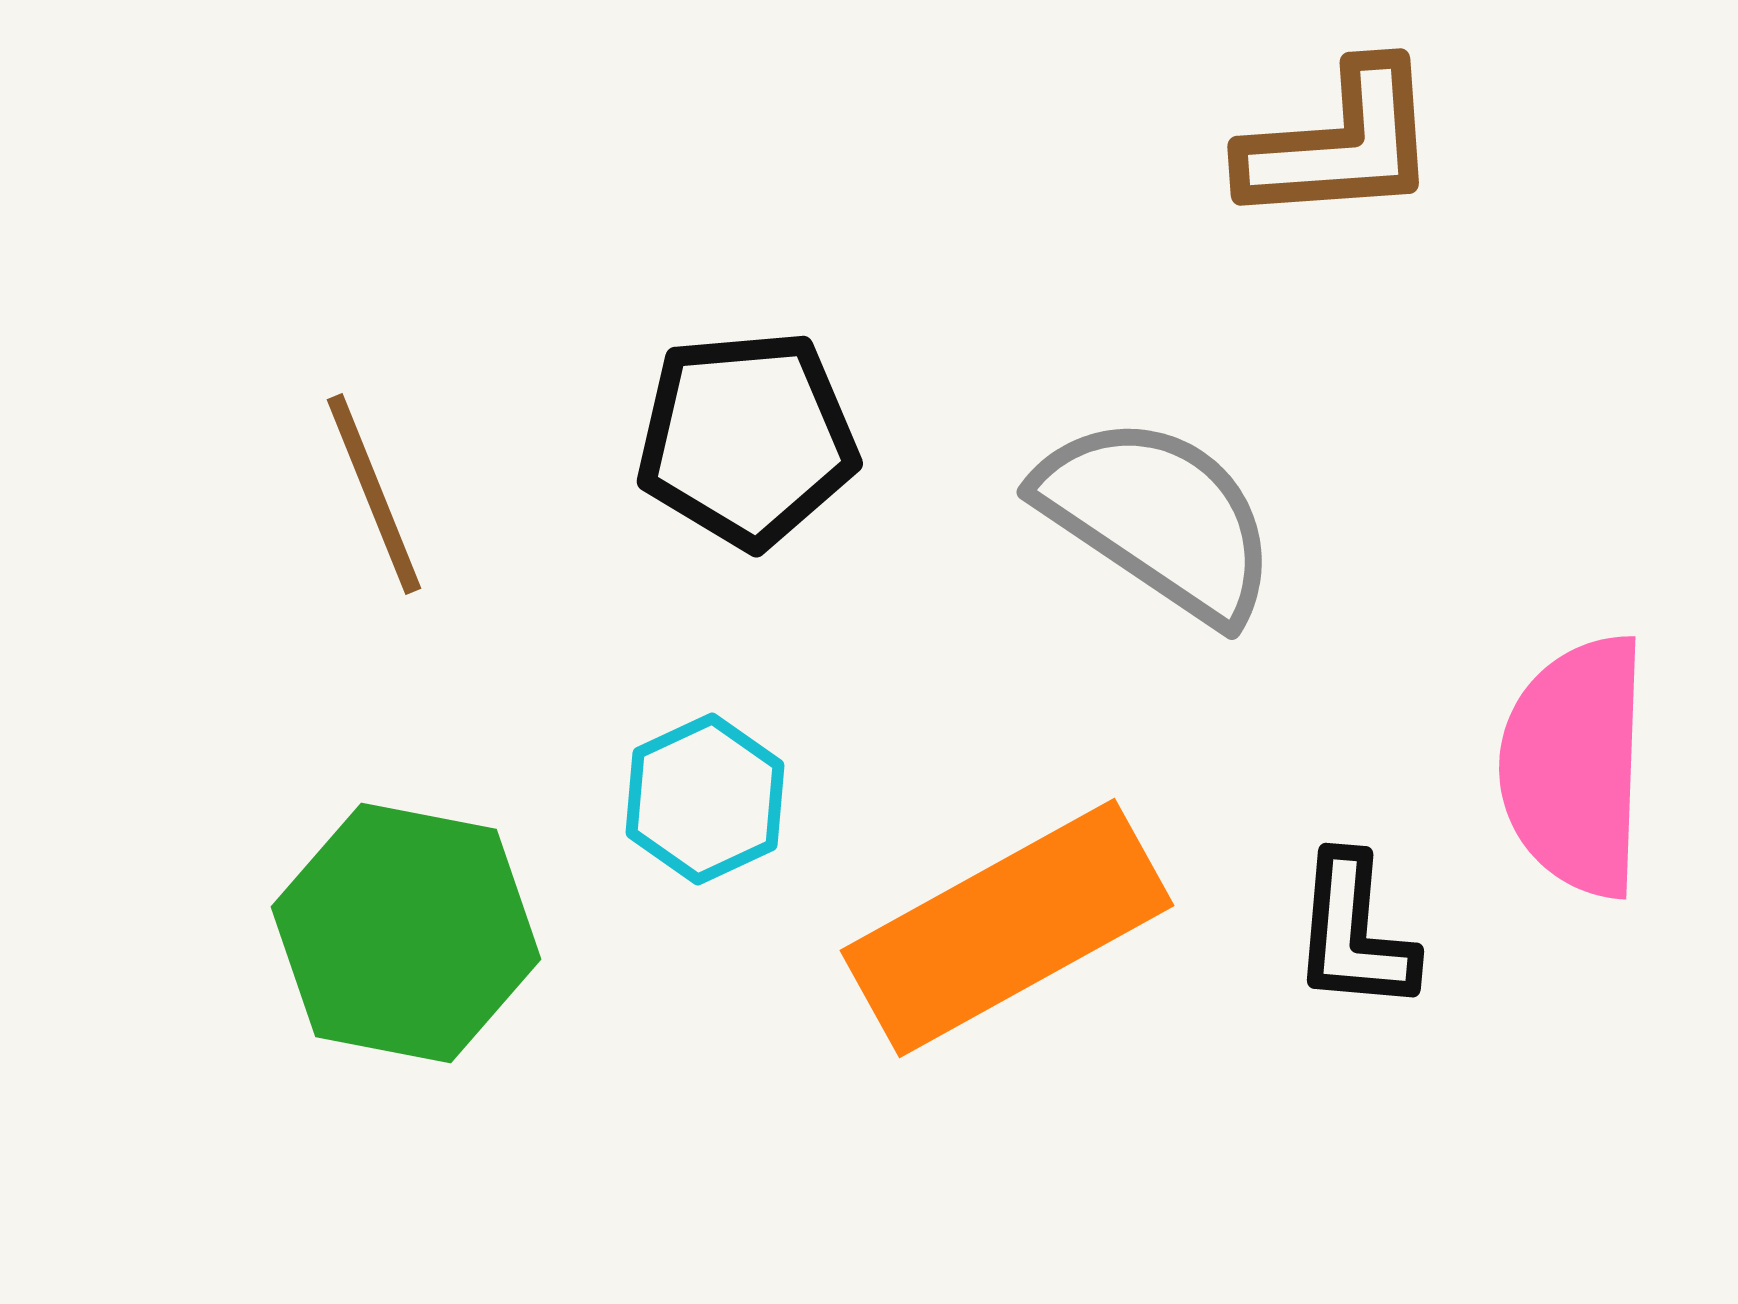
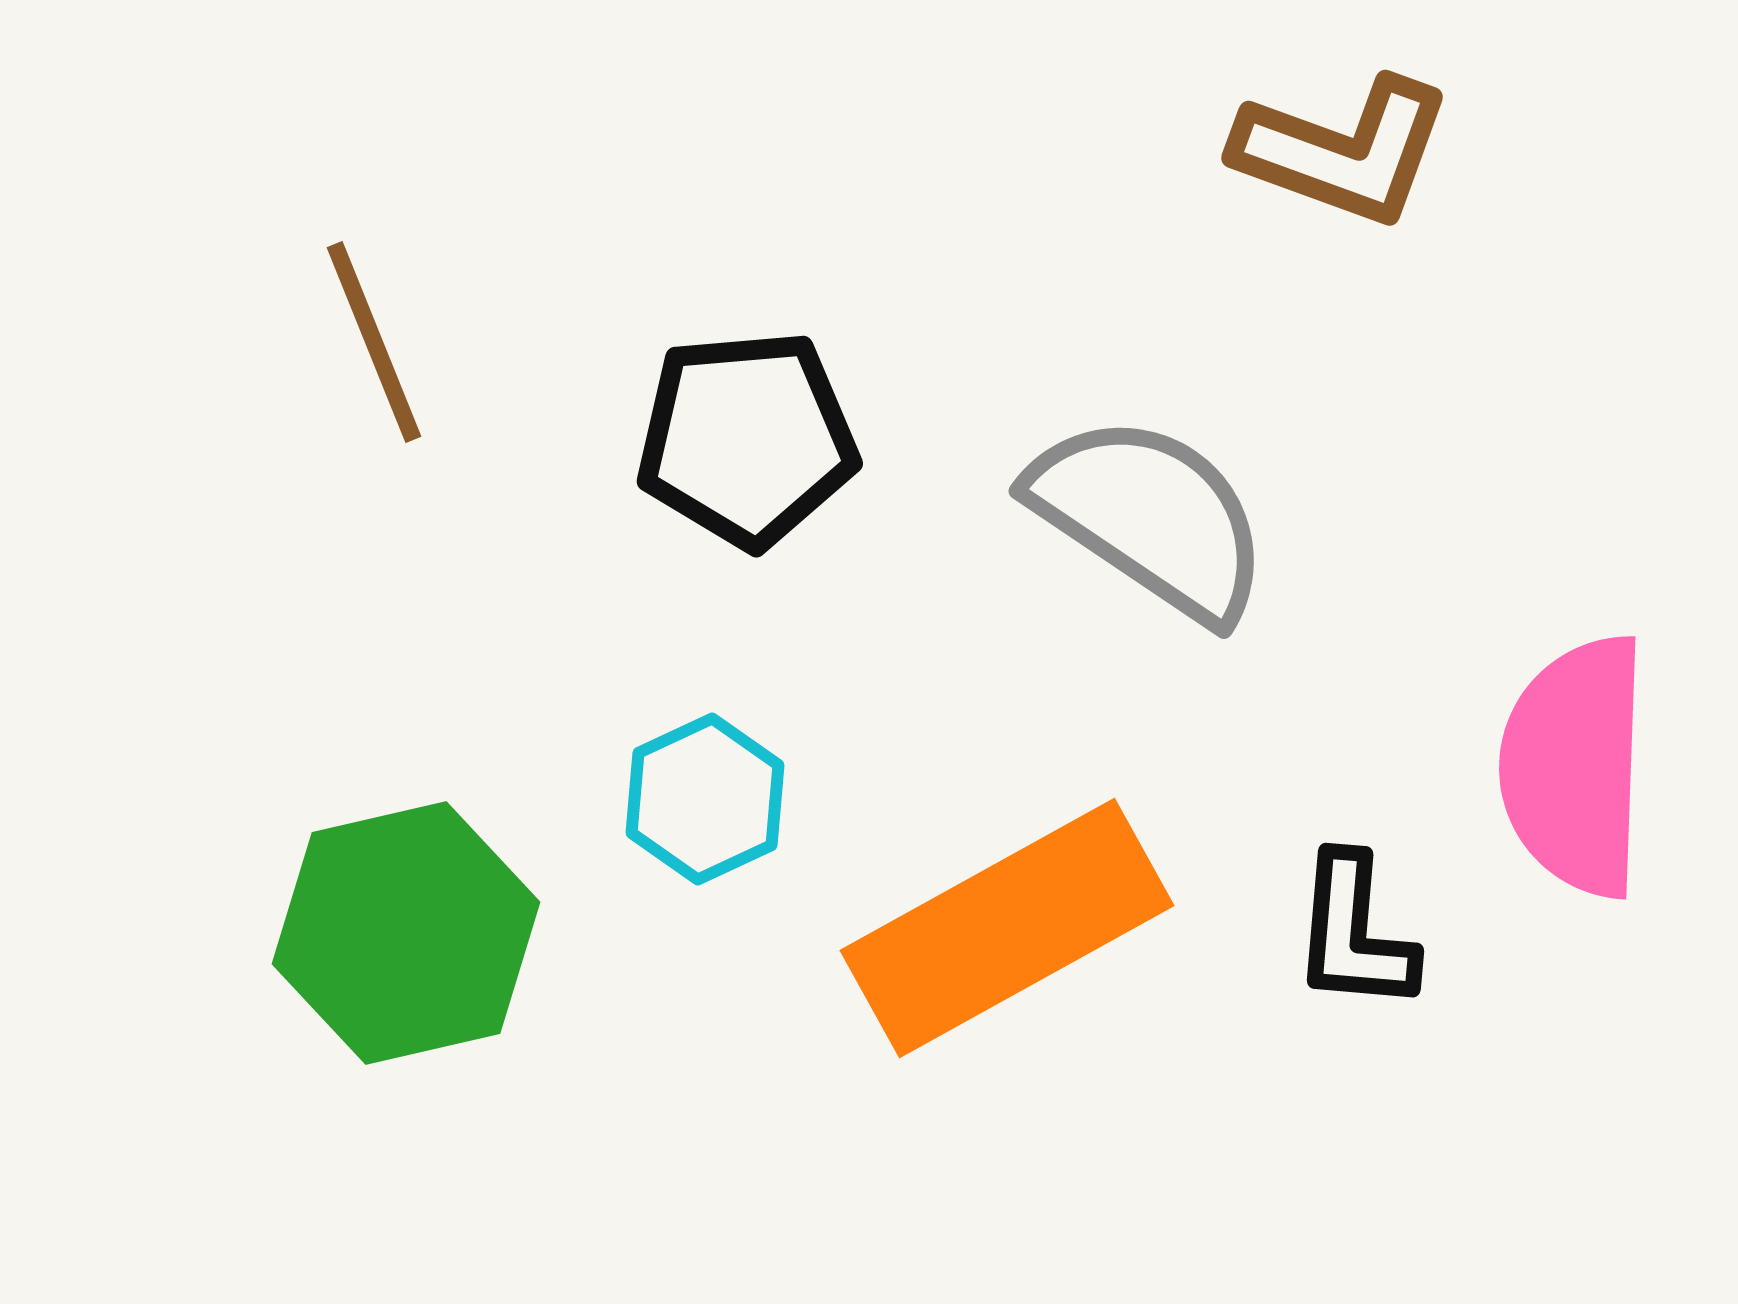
brown L-shape: moved 3 px right, 7 px down; rotated 24 degrees clockwise
brown line: moved 152 px up
gray semicircle: moved 8 px left, 1 px up
green hexagon: rotated 24 degrees counterclockwise
